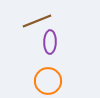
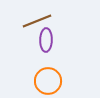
purple ellipse: moved 4 px left, 2 px up
